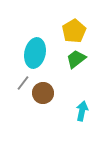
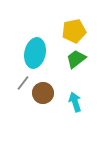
yellow pentagon: rotated 20 degrees clockwise
cyan arrow: moved 7 px left, 9 px up; rotated 30 degrees counterclockwise
